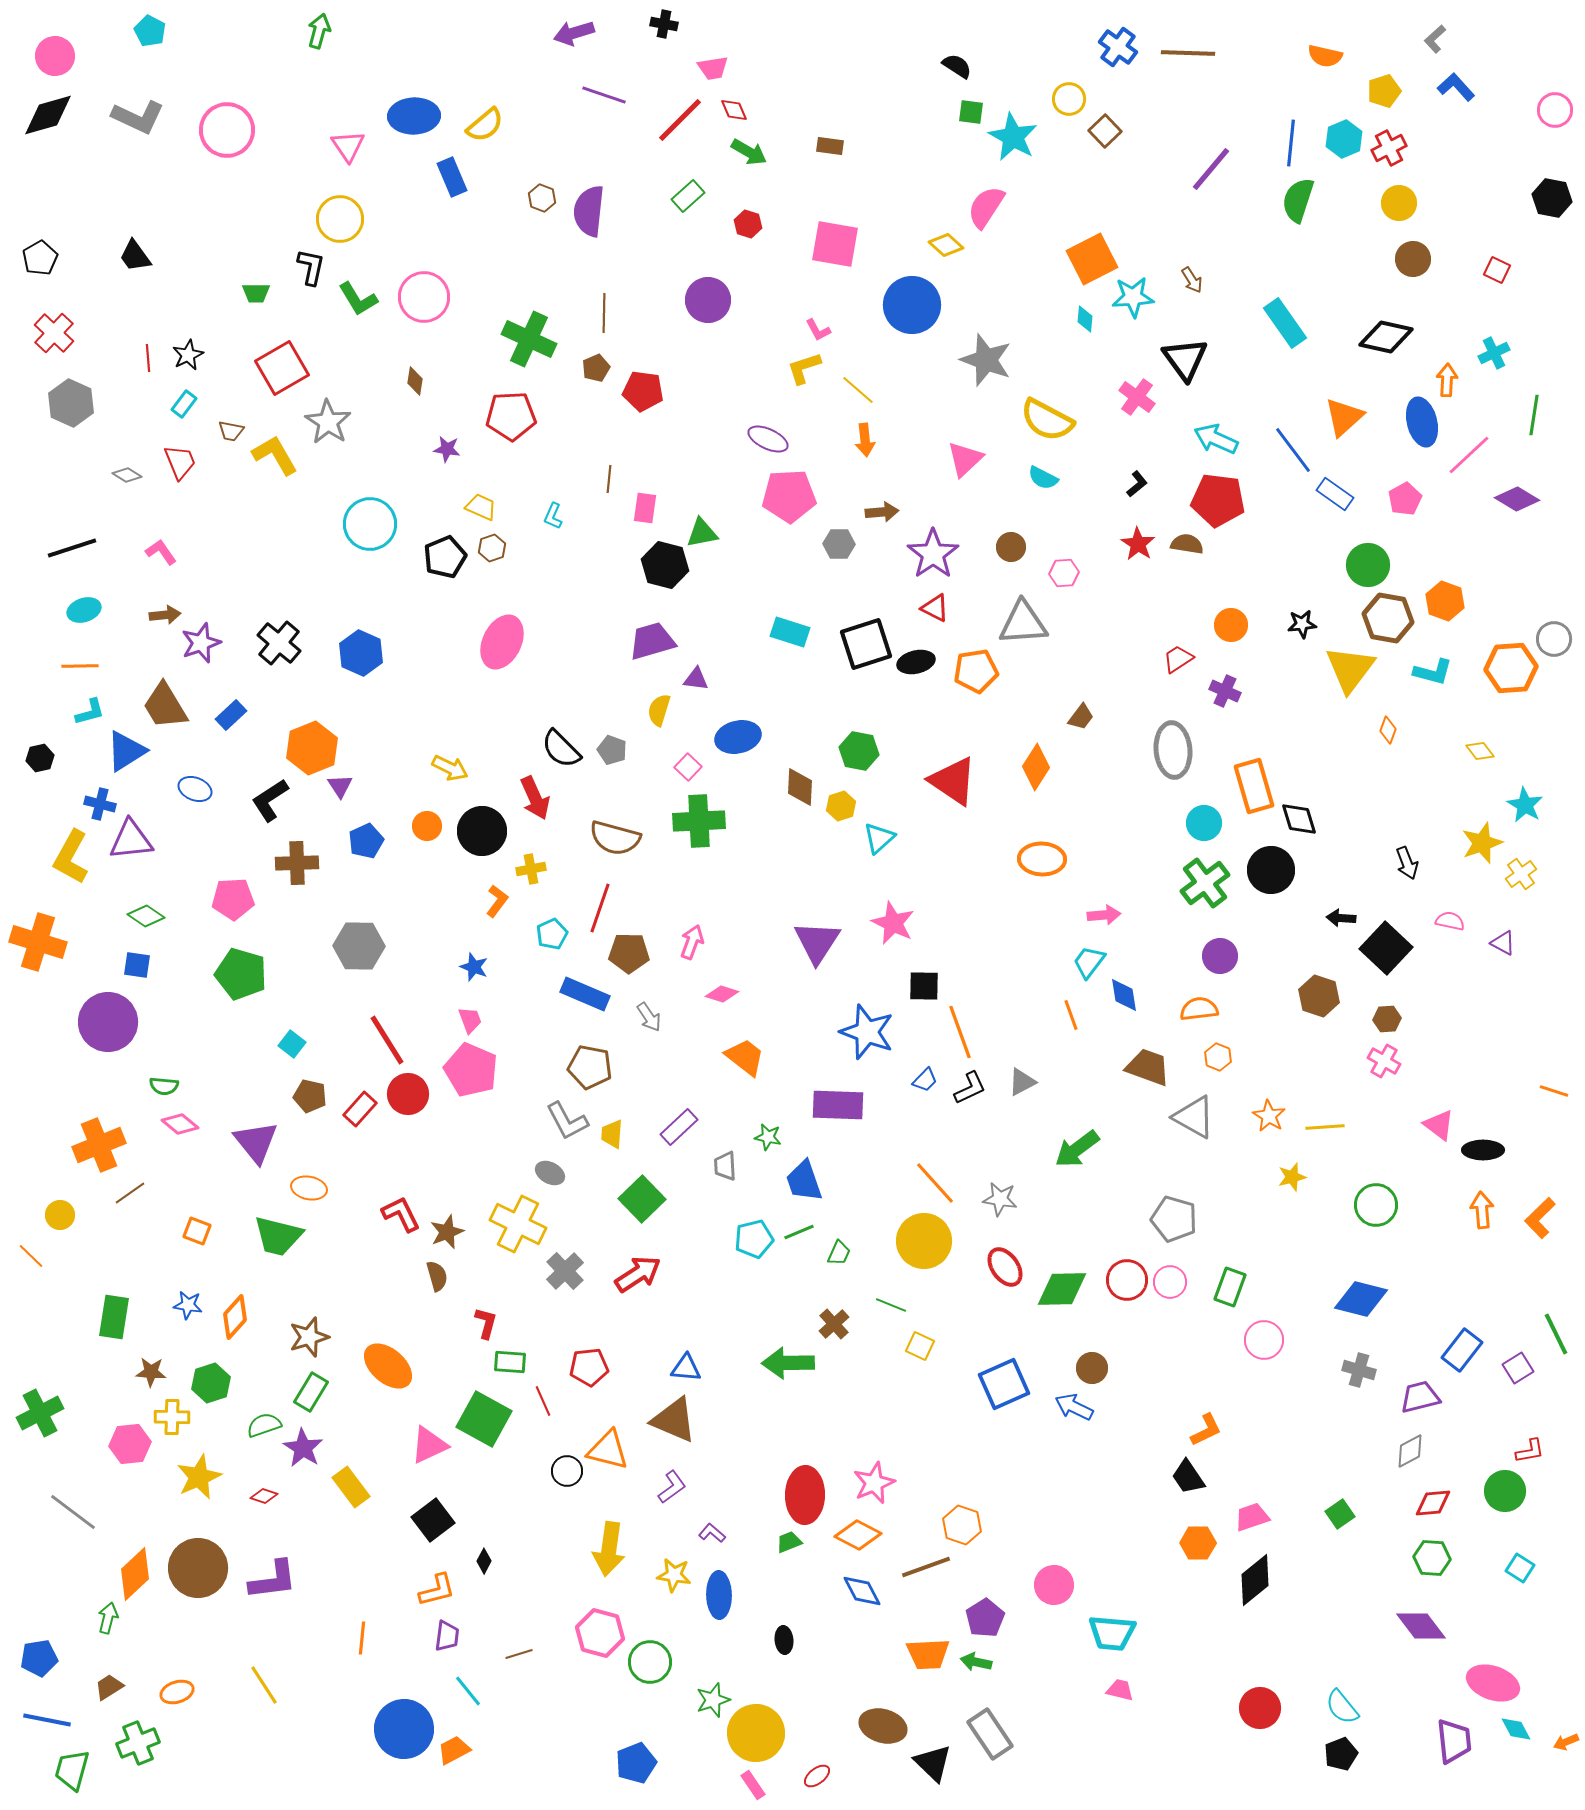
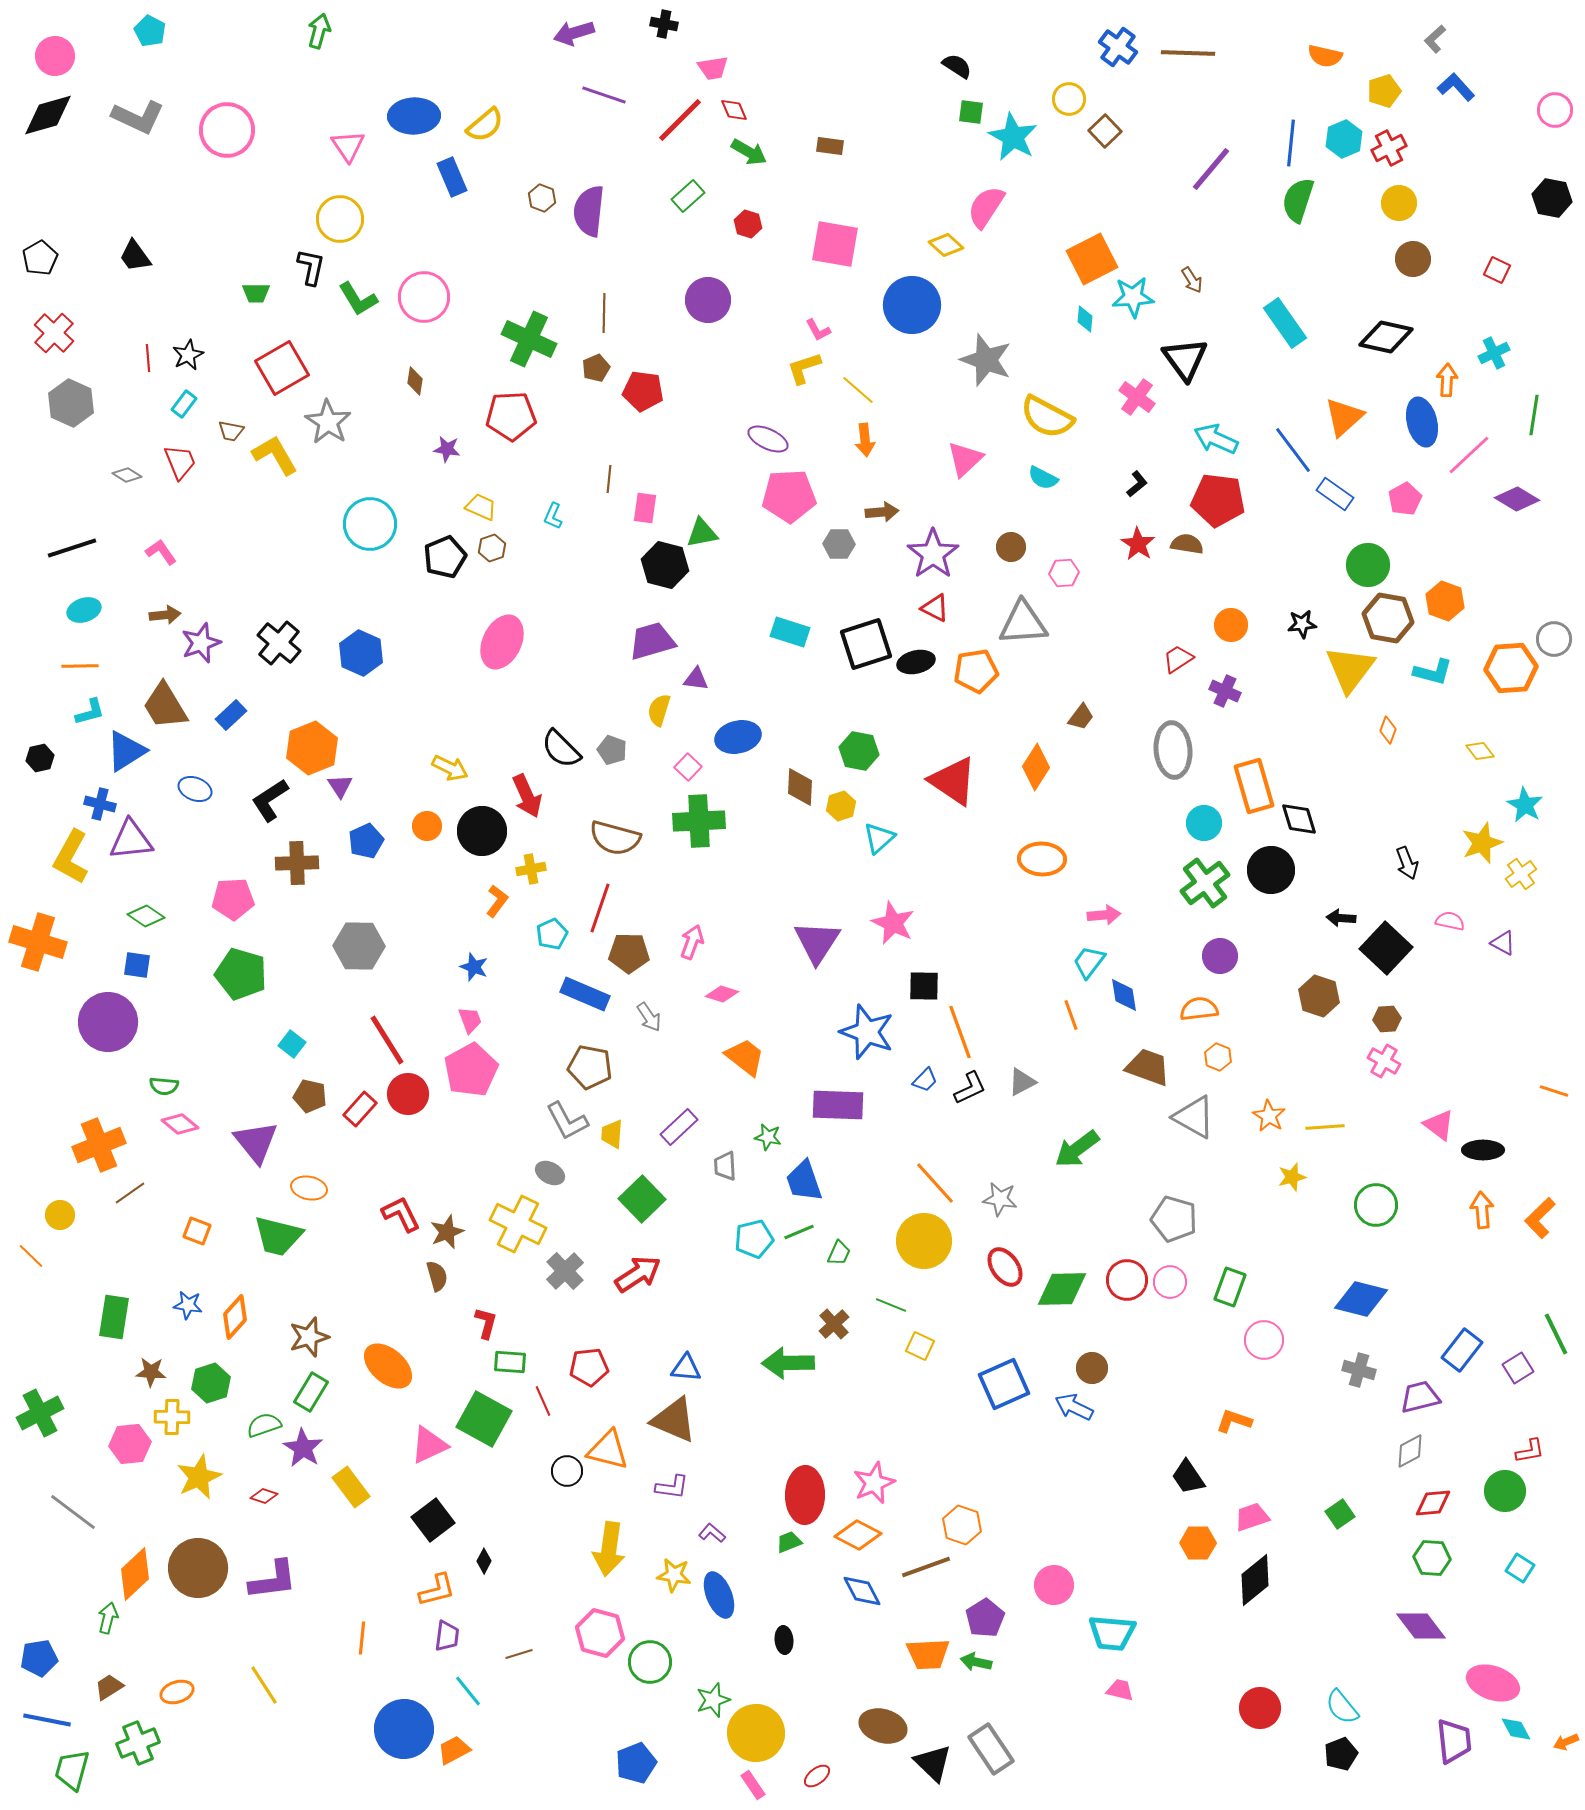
yellow semicircle at (1047, 420): moved 3 px up
red arrow at (535, 798): moved 8 px left, 2 px up
pink pentagon at (471, 1070): rotated 20 degrees clockwise
orange L-shape at (1206, 1430): moved 28 px right, 9 px up; rotated 135 degrees counterclockwise
purple L-shape at (672, 1487): rotated 44 degrees clockwise
blue ellipse at (719, 1595): rotated 21 degrees counterclockwise
gray rectangle at (990, 1734): moved 1 px right, 15 px down
